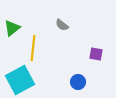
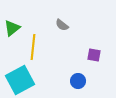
yellow line: moved 1 px up
purple square: moved 2 px left, 1 px down
blue circle: moved 1 px up
